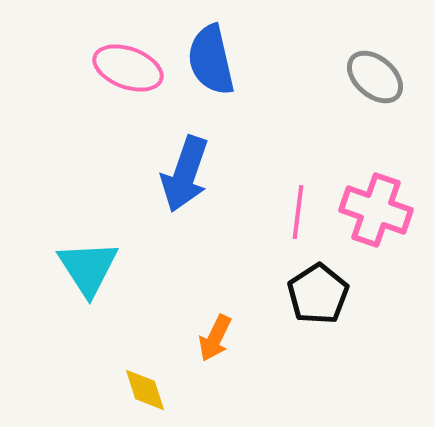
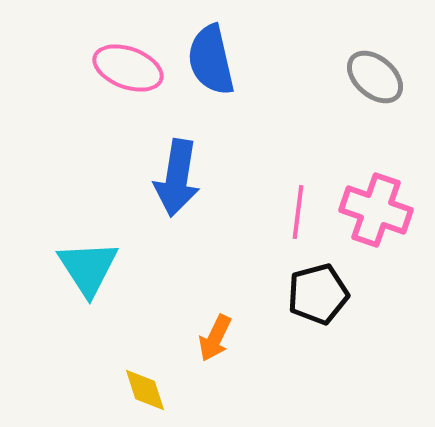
blue arrow: moved 8 px left, 4 px down; rotated 10 degrees counterclockwise
black pentagon: rotated 18 degrees clockwise
